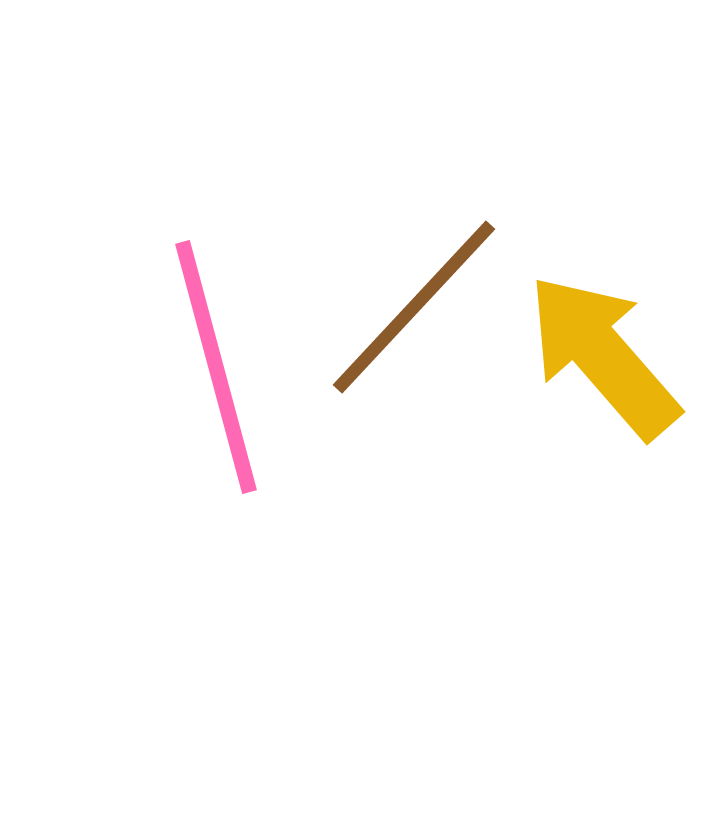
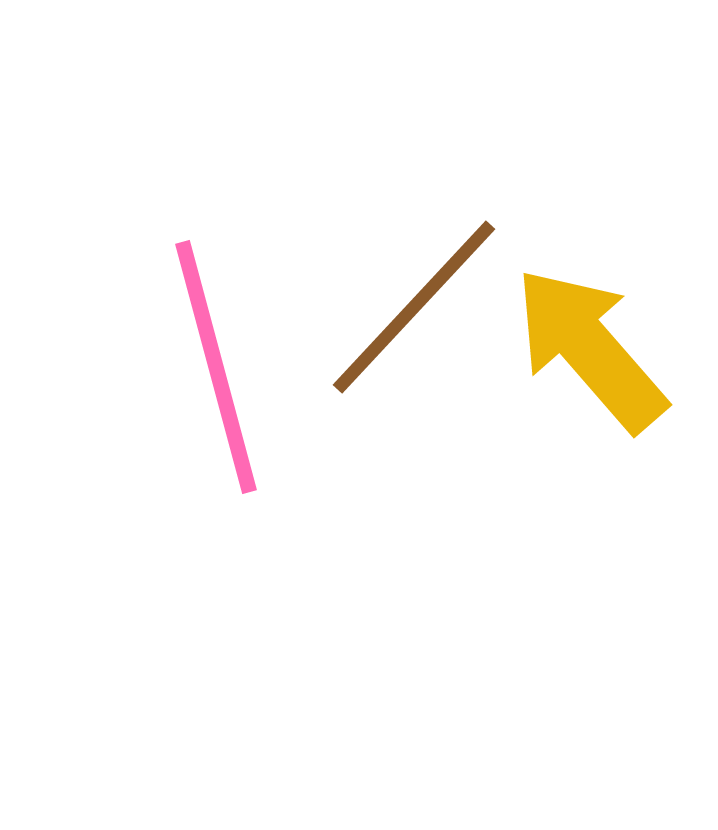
yellow arrow: moved 13 px left, 7 px up
